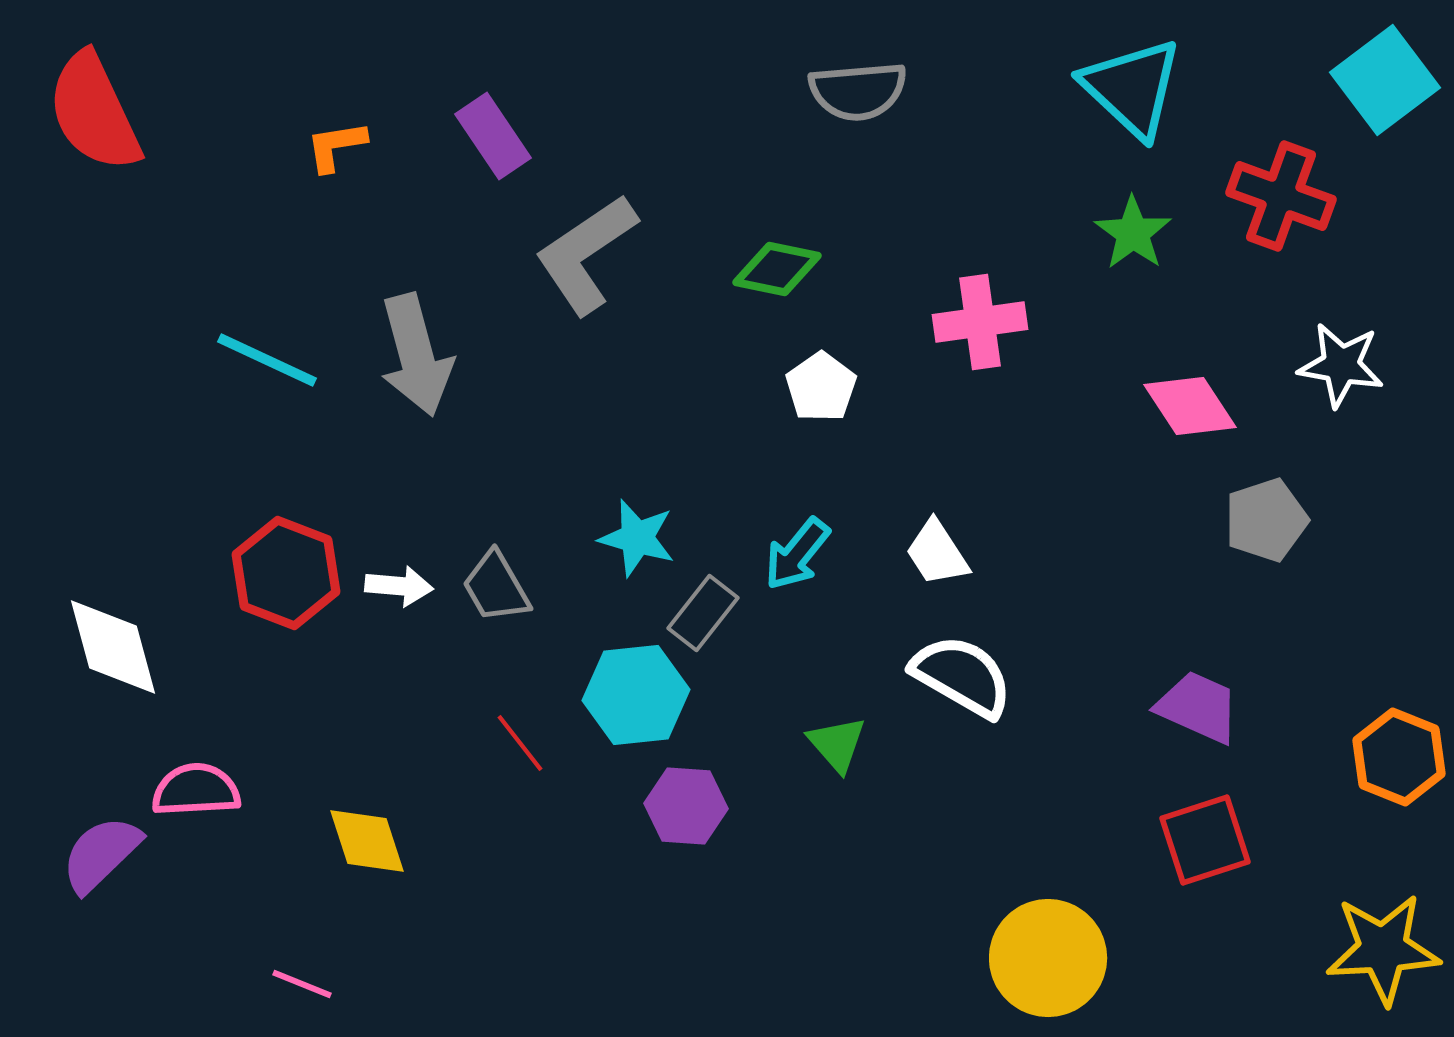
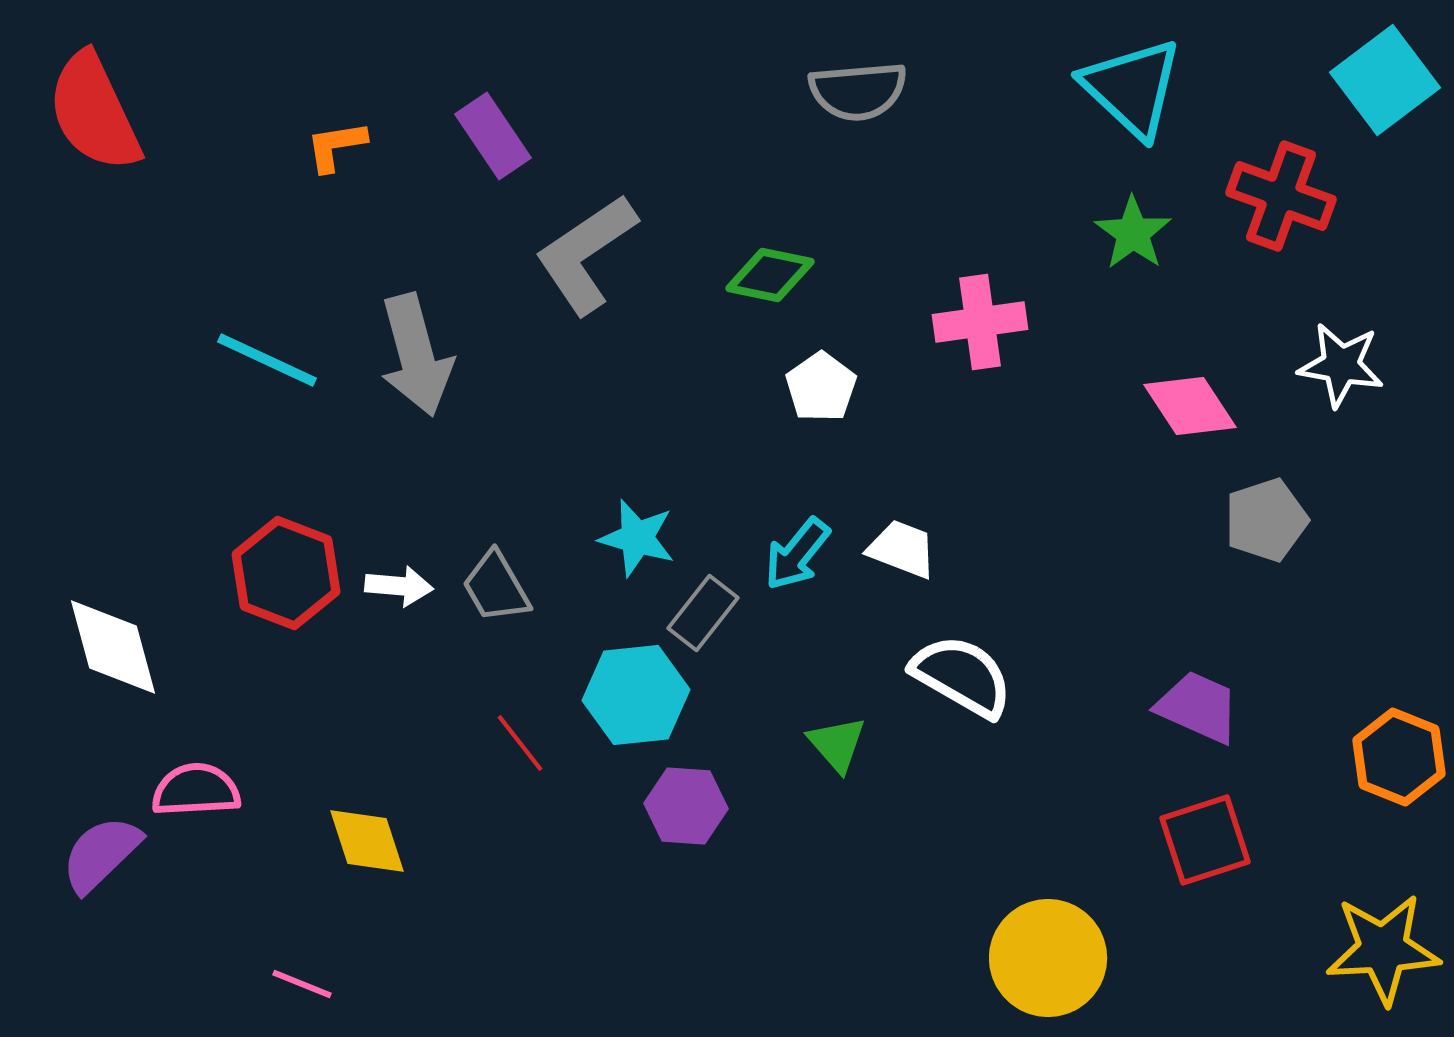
green diamond: moved 7 px left, 6 px down
white trapezoid: moved 35 px left, 4 px up; rotated 144 degrees clockwise
